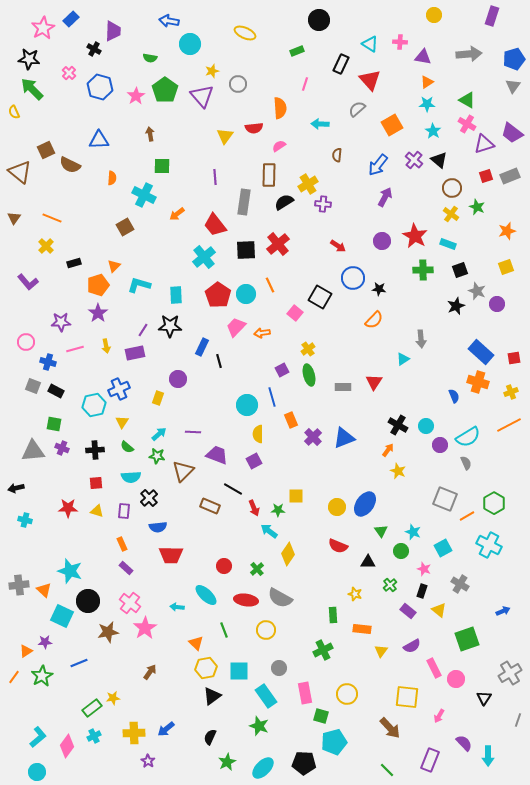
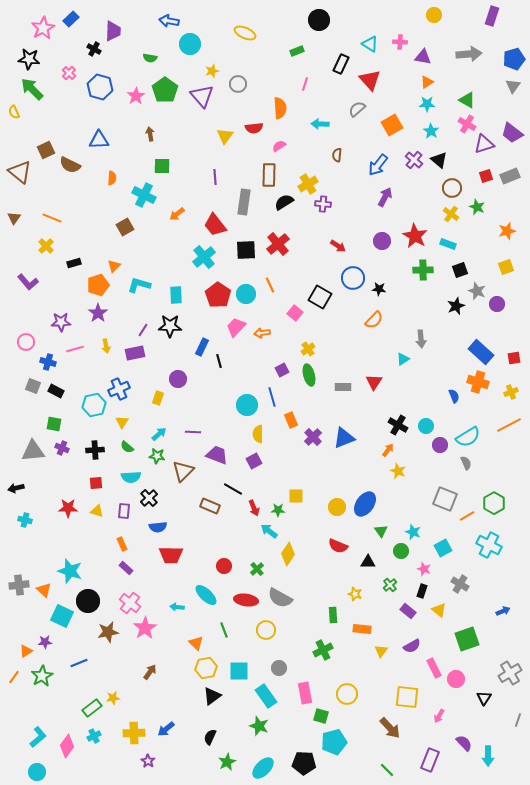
cyan star at (433, 131): moved 2 px left
